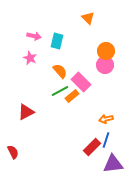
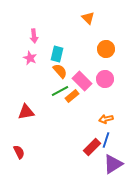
pink arrow: rotated 72 degrees clockwise
cyan rectangle: moved 13 px down
orange circle: moved 2 px up
pink circle: moved 14 px down
pink rectangle: moved 1 px right, 1 px up
red triangle: rotated 18 degrees clockwise
red semicircle: moved 6 px right
purple triangle: rotated 25 degrees counterclockwise
